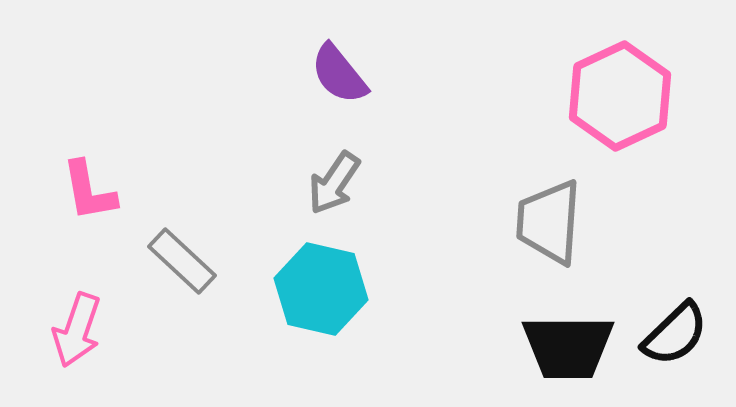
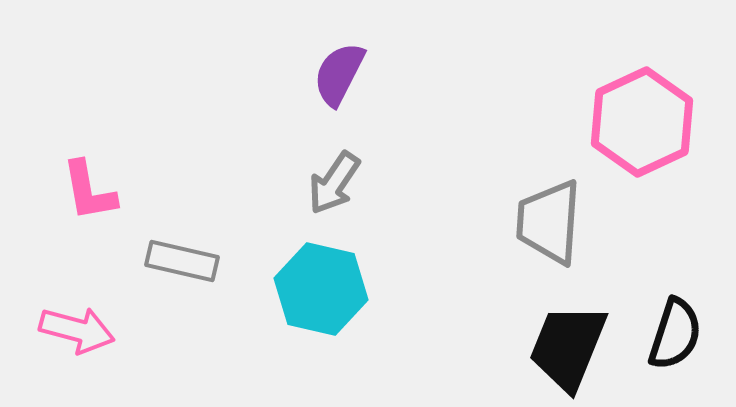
purple semicircle: rotated 66 degrees clockwise
pink hexagon: moved 22 px right, 26 px down
gray rectangle: rotated 30 degrees counterclockwise
pink arrow: rotated 94 degrees counterclockwise
black semicircle: rotated 28 degrees counterclockwise
black trapezoid: rotated 112 degrees clockwise
